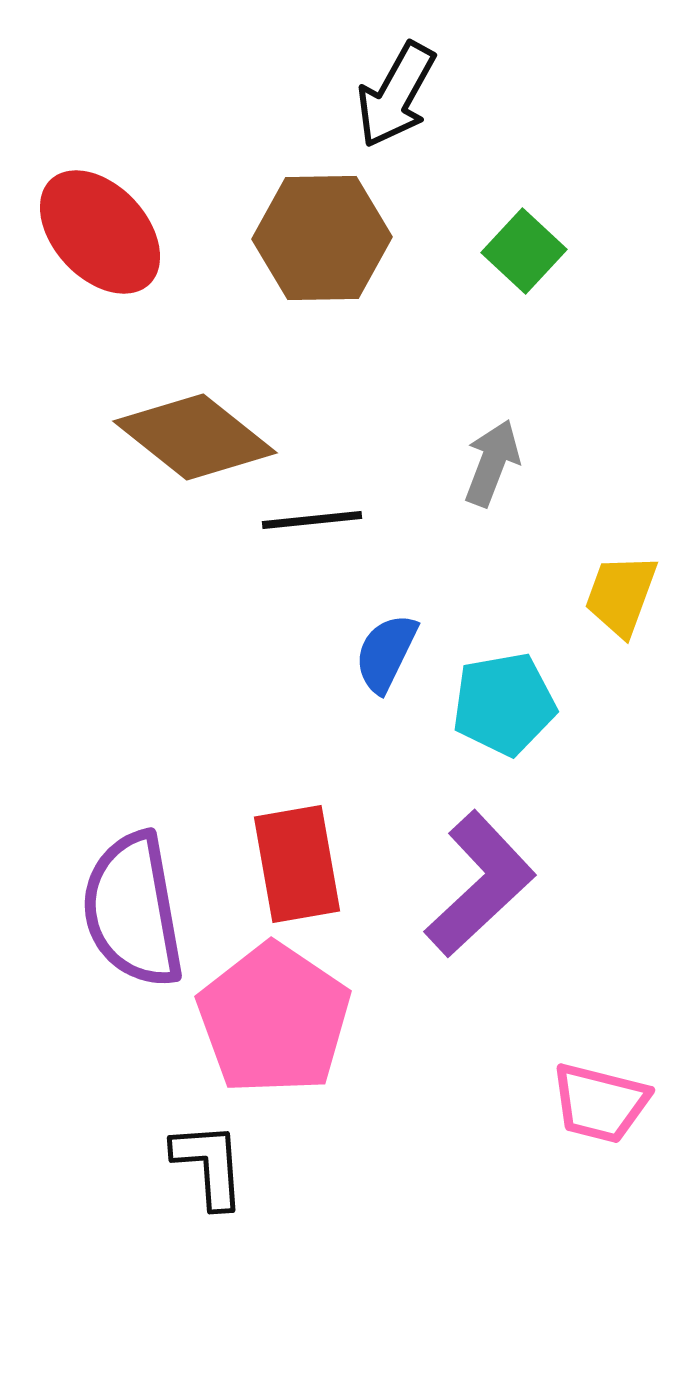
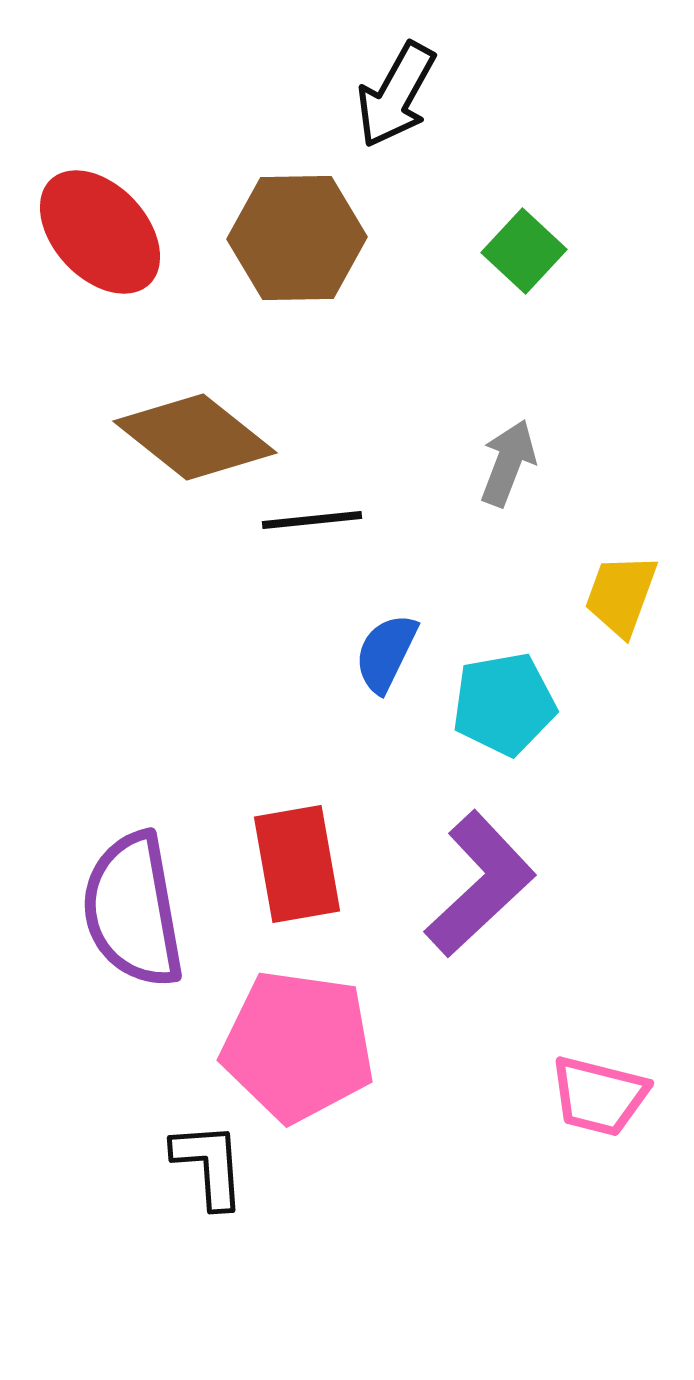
brown hexagon: moved 25 px left
gray arrow: moved 16 px right
pink pentagon: moved 24 px right, 27 px down; rotated 26 degrees counterclockwise
pink trapezoid: moved 1 px left, 7 px up
